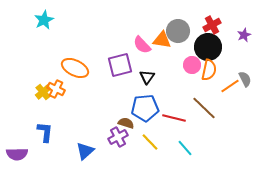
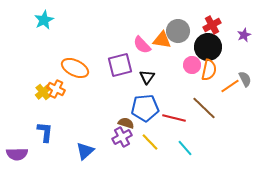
purple cross: moved 4 px right
